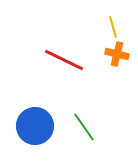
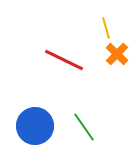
yellow line: moved 7 px left, 1 px down
orange cross: rotated 30 degrees clockwise
